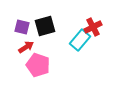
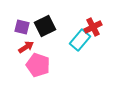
black square: rotated 10 degrees counterclockwise
